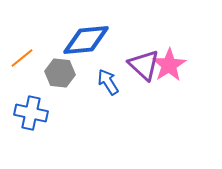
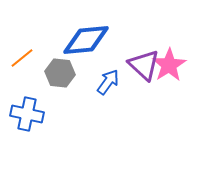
blue arrow: rotated 68 degrees clockwise
blue cross: moved 4 px left, 1 px down
